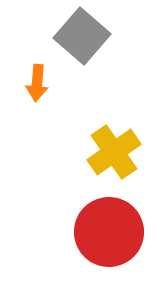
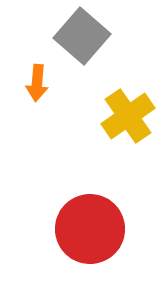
yellow cross: moved 14 px right, 36 px up
red circle: moved 19 px left, 3 px up
